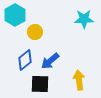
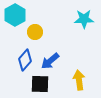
blue diamond: rotated 10 degrees counterclockwise
